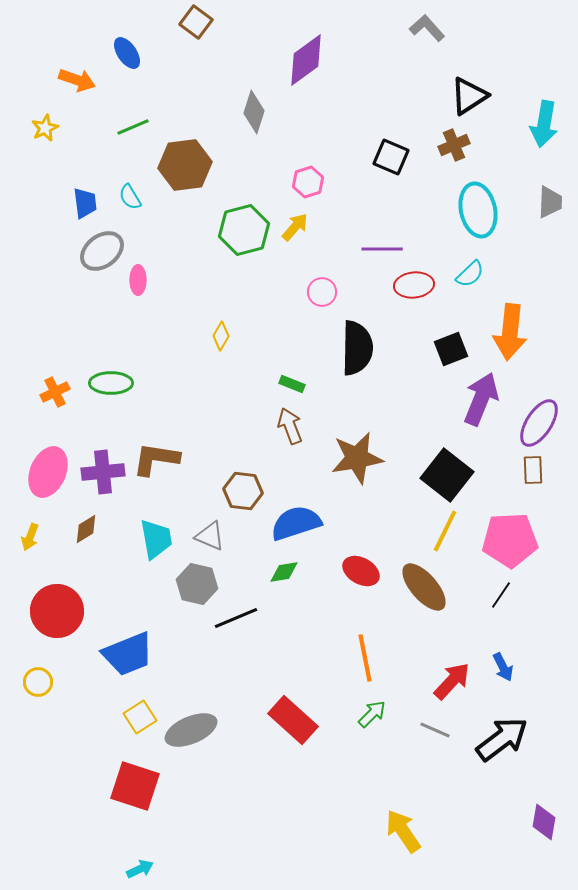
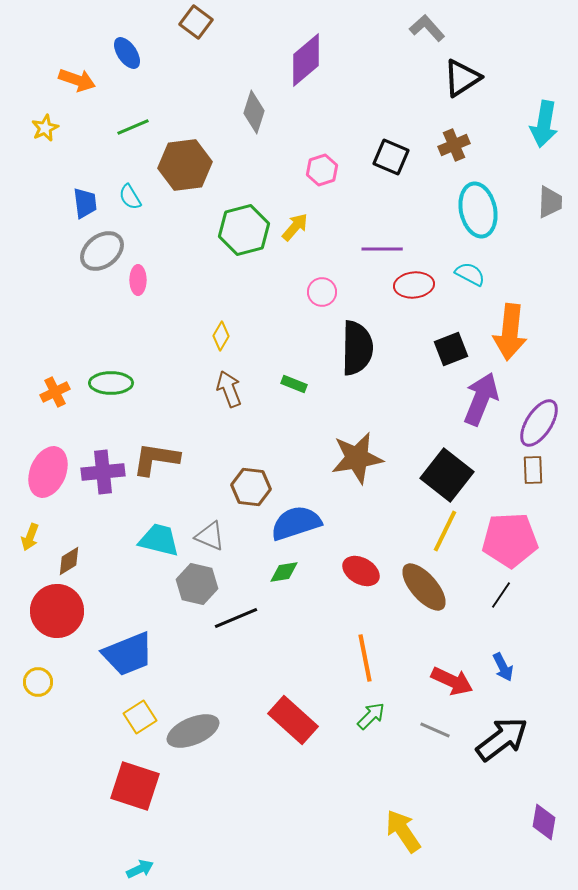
purple diamond at (306, 60): rotated 4 degrees counterclockwise
black triangle at (469, 96): moved 7 px left, 18 px up
pink hexagon at (308, 182): moved 14 px right, 12 px up
cyan semicircle at (470, 274): rotated 108 degrees counterclockwise
green rectangle at (292, 384): moved 2 px right
brown arrow at (290, 426): moved 61 px left, 37 px up
brown hexagon at (243, 491): moved 8 px right, 4 px up
brown diamond at (86, 529): moved 17 px left, 32 px down
cyan trapezoid at (156, 539): moved 3 px right, 1 px down; rotated 66 degrees counterclockwise
red arrow at (452, 681): rotated 72 degrees clockwise
green arrow at (372, 714): moved 1 px left, 2 px down
gray ellipse at (191, 730): moved 2 px right, 1 px down
